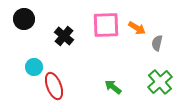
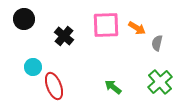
cyan circle: moved 1 px left
